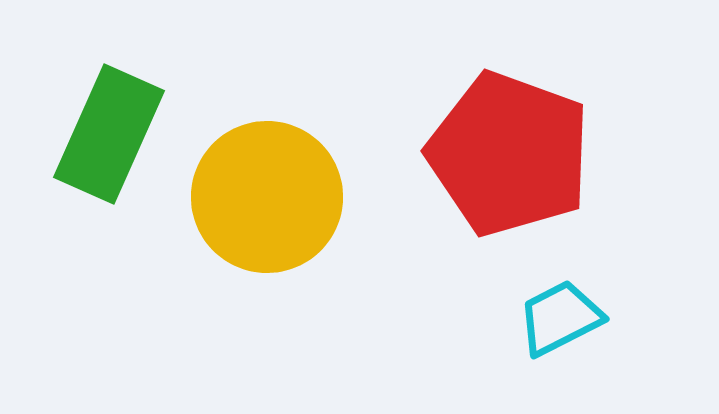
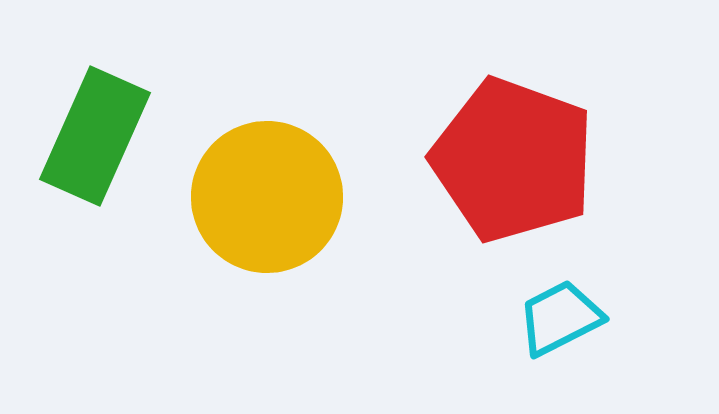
green rectangle: moved 14 px left, 2 px down
red pentagon: moved 4 px right, 6 px down
